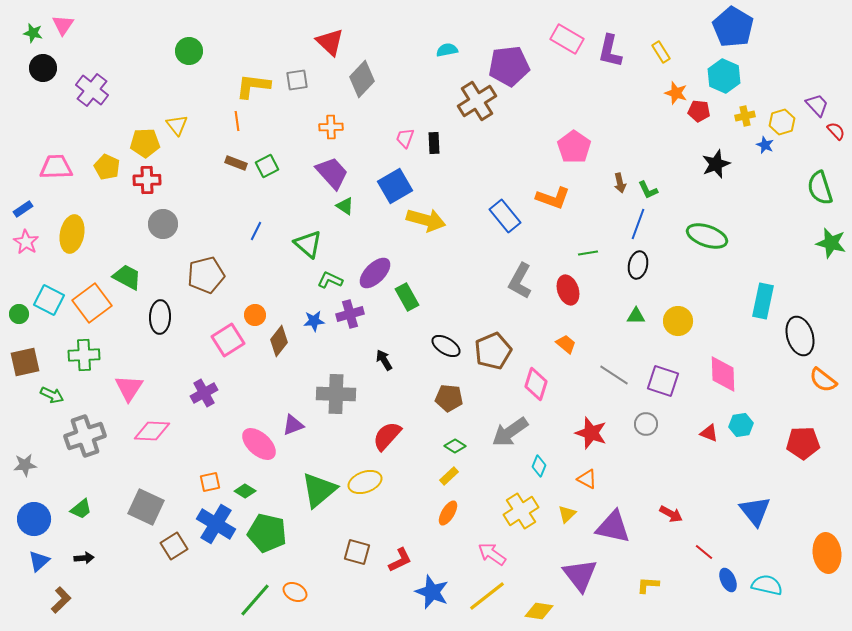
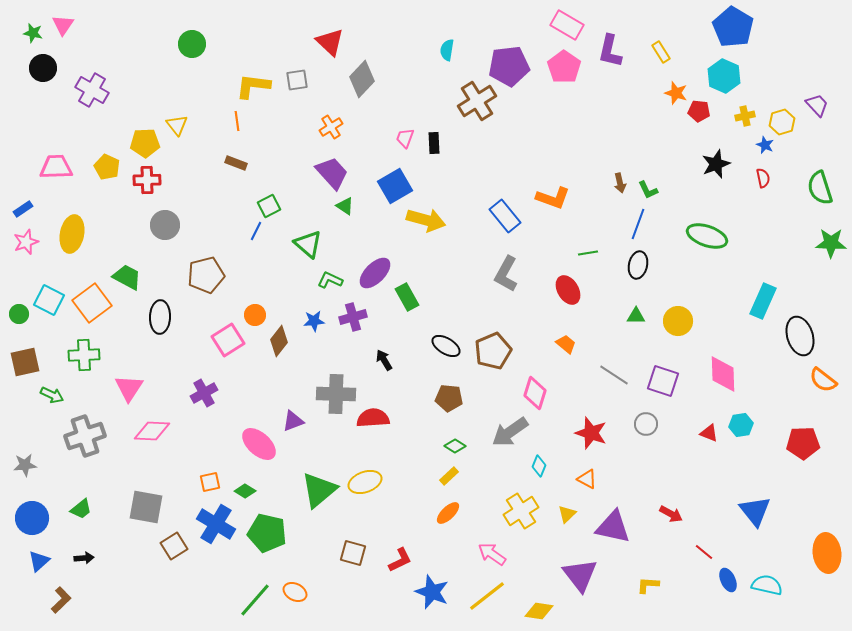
pink rectangle at (567, 39): moved 14 px up
cyan semicircle at (447, 50): rotated 70 degrees counterclockwise
green circle at (189, 51): moved 3 px right, 7 px up
purple cross at (92, 90): rotated 8 degrees counterclockwise
orange cross at (331, 127): rotated 30 degrees counterclockwise
red semicircle at (836, 131): moved 73 px left, 47 px down; rotated 30 degrees clockwise
pink pentagon at (574, 147): moved 10 px left, 80 px up
green square at (267, 166): moved 2 px right, 40 px down
gray circle at (163, 224): moved 2 px right, 1 px down
pink star at (26, 242): rotated 20 degrees clockwise
green star at (831, 243): rotated 12 degrees counterclockwise
gray L-shape at (520, 281): moved 14 px left, 7 px up
red ellipse at (568, 290): rotated 12 degrees counterclockwise
cyan rectangle at (763, 301): rotated 12 degrees clockwise
purple cross at (350, 314): moved 3 px right, 3 px down
pink diamond at (536, 384): moved 1 px left, 9 px down
purple triangle at (293, 425): moved 4 px up
red semicircle at (387, 436): moved 14 px left, 18 px up; rotated 44 degrees clockwise
gray square at (146, 507): rotated 15 degrees counterclockwise
orange ellipse at (448, 513): rotated 15 degrees clockwise
blue circle at (34, 519): moved 2 px left, 1 px up
brown square at (357, 552): moved 4 px left, 1 px down
